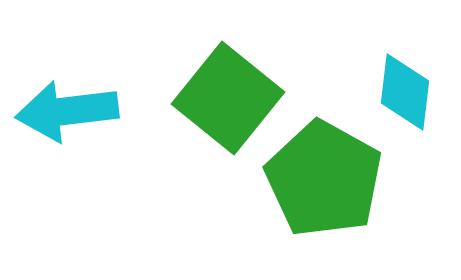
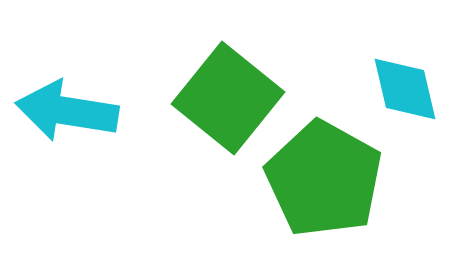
cyan diamond: moved 3 px up; rotated 20 degrees counterclockwise
cyan arrow: rotated 16 degrees clockwise
